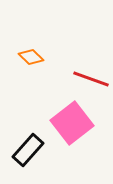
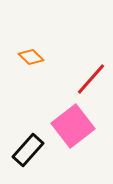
red line: rotated 69 degrees counterclockwise
pink square: moved 1 px right, 3 px down
